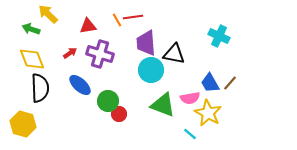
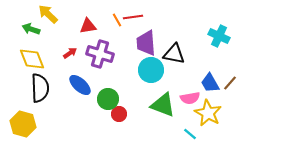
green circle: moved 2 px up
